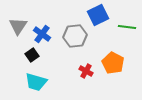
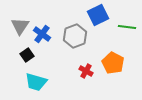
gray triangle: moved 2 px right
gray hexagon: rotated 15 degrees counterclockwise
black square: moved 5 px left
